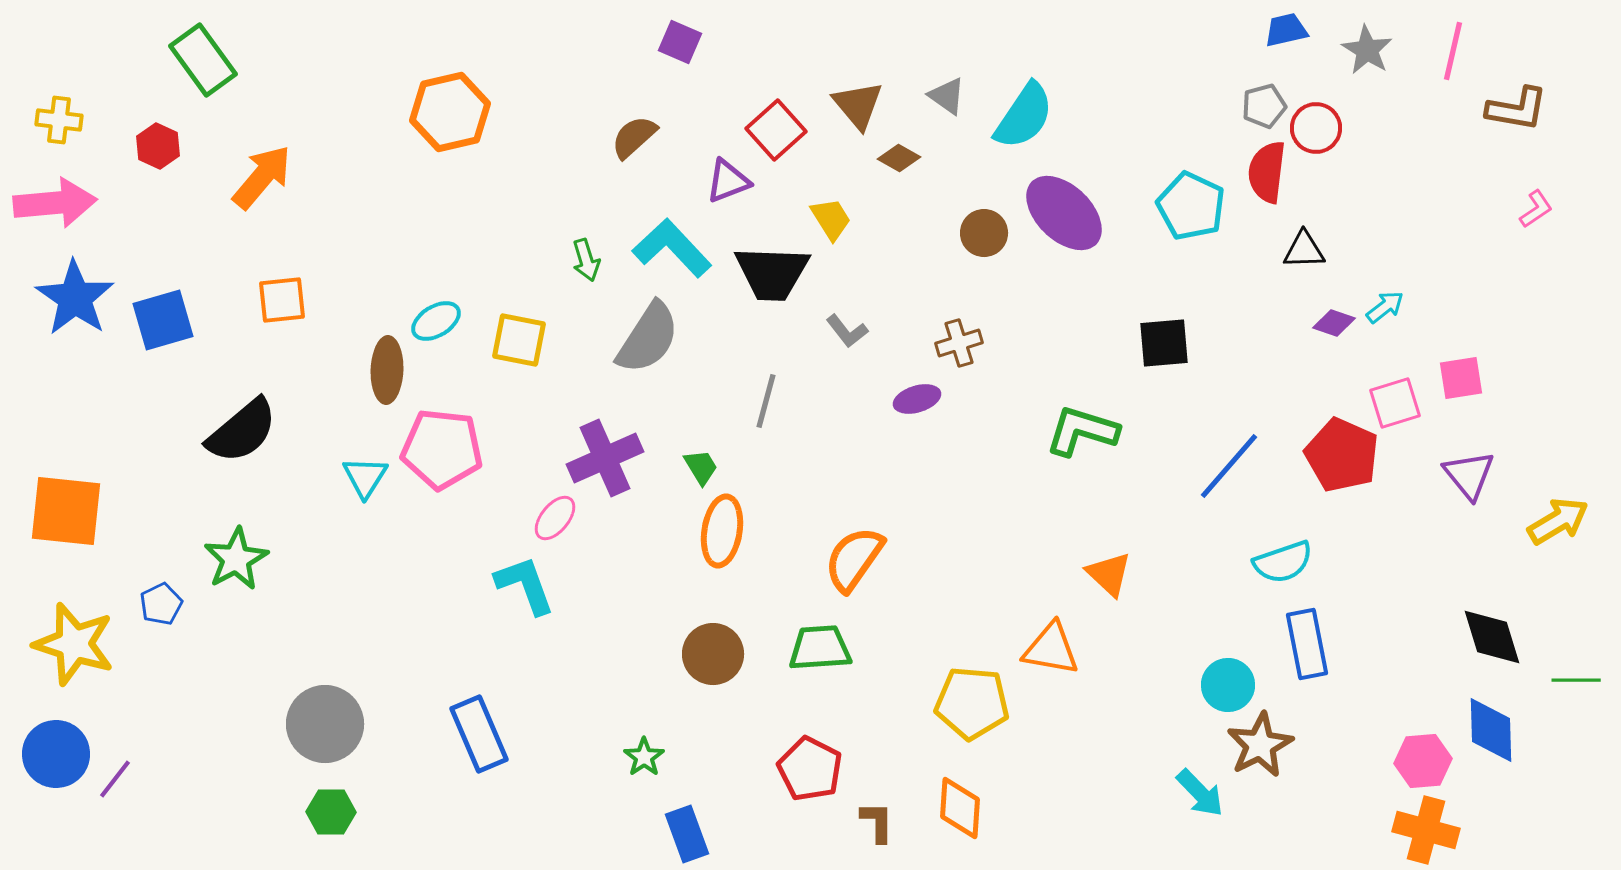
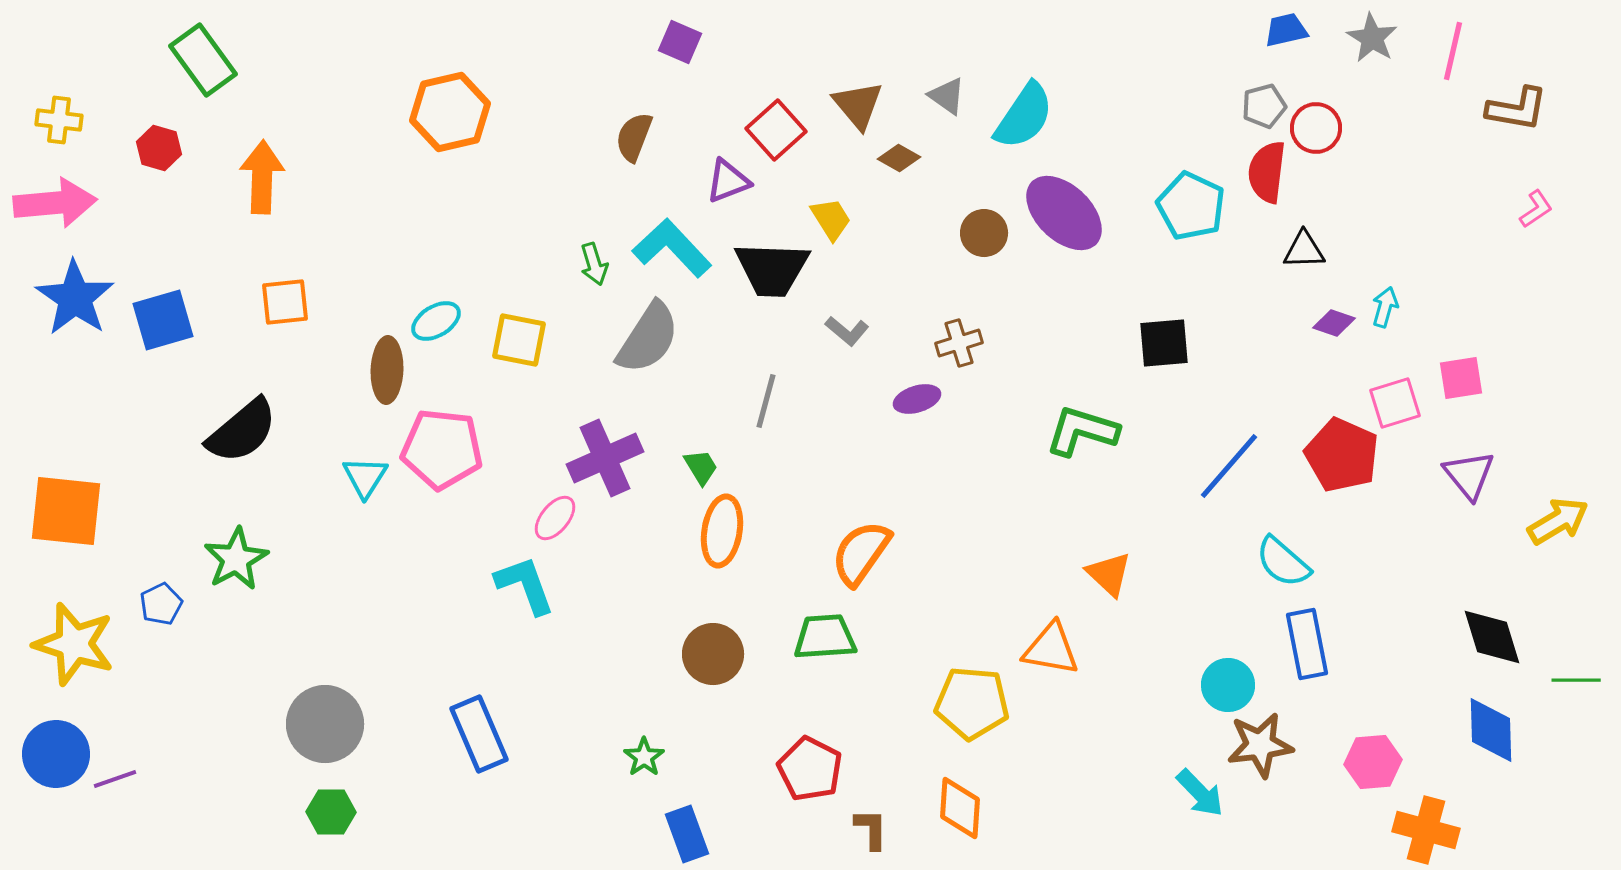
gray star at (1367, 50): moved 5 px right, 12 px up
brown semicircle at (634, 137): rotated 27 degrees counterclockwise
red hexagon at (158, 146): moved 1 px right, 2 px down; rotated 9 degrees counterclockwise
orange arrow at (262, 177): rotated 38 degrees counterclockwise
green arrow at (586, 260): moved 8 px right, 4 px down
black trapezoid at (772, 273): moved 4 px up
orange square at (282, 300): moved 3 px right, 2 px down
cyan arrow at (1385, 307): rotated 36 degrees counterclockwise
gray L-shape at (847, 331): rotated 12 degrees counterclockwise
orange semicircle at (854, 559): moved 7 px right, 6 px up
cyan semicircle at (1283, 562): rotated 60 degrees clockwise
green trapezoid at (820, 648): moved 5 px right, 11 px up
brown star at (1260, 745): rotated 20 degrees clockwise
pink hexagon at (1423, 761): moved 50 px left, 1 px down
purple line at (115, 779): rotated 33 degrees clockwise
brown L-shape at (877, 822): moved 6 px left, 7 px down
